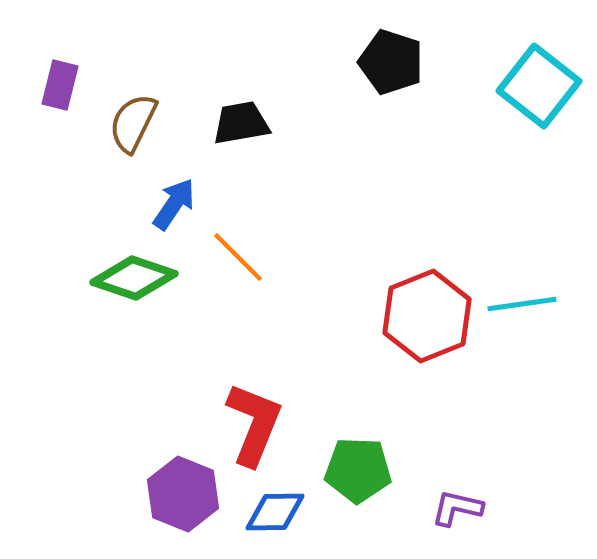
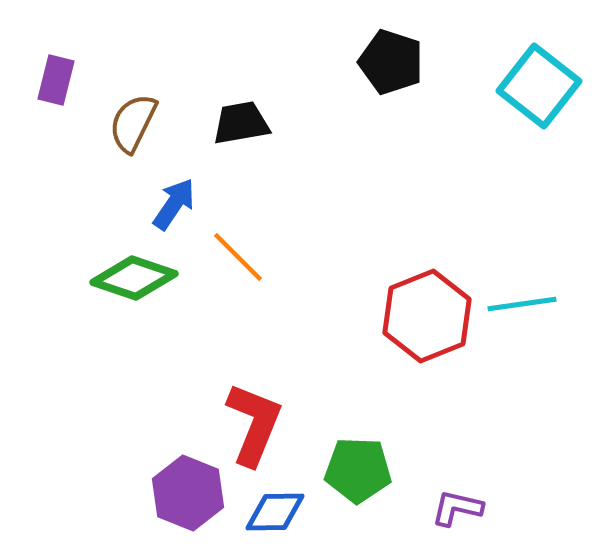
purple rectangle: moved 4 px left, 5 px up
purple hexagon: moved 5 px right, 1 px up
